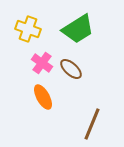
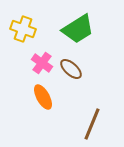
yellow cross: moved 5 px left
